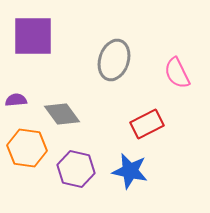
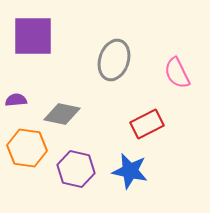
gray diamond: rotated 42 degrees counterclockwise
